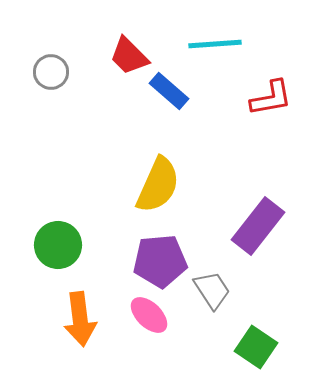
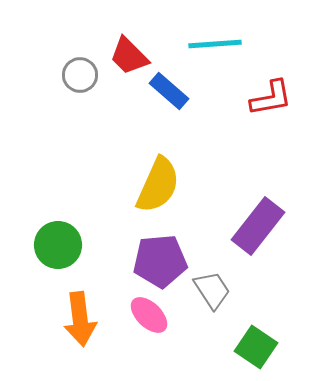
gray circle: moved 29 px right, 3 px down
